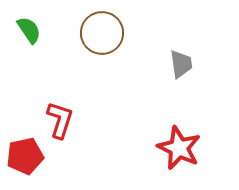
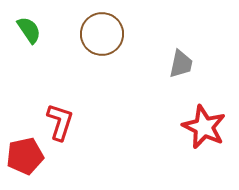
brown circle: moved 1 px down
gray trapezoid: rotated 20 degrees clockwise
red L-shape: moved 2 px down
red star: moved 25 px right, 21 px up
